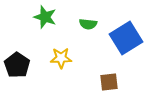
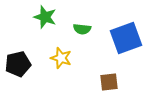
green semicircle: moved 6 px left, 5 px down
blue square: rotated 12 degrees clockwise
yellow star: rotated 20 degrees clockwise
black pentagon: moved 1 px right, 1 px up; rotated 25 degrees clockwise
